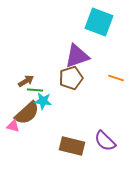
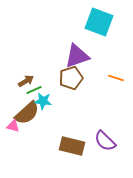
green line: moved 1 px left; rotated 28 degrees counterclockwise
